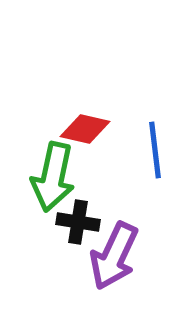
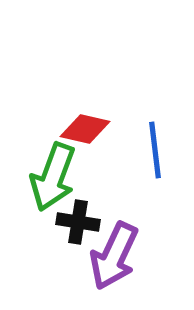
green arrow: rotated 8 degrees clockwise
